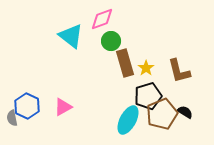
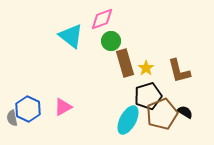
blue hexagon: moved 1 px right, 3 px down
